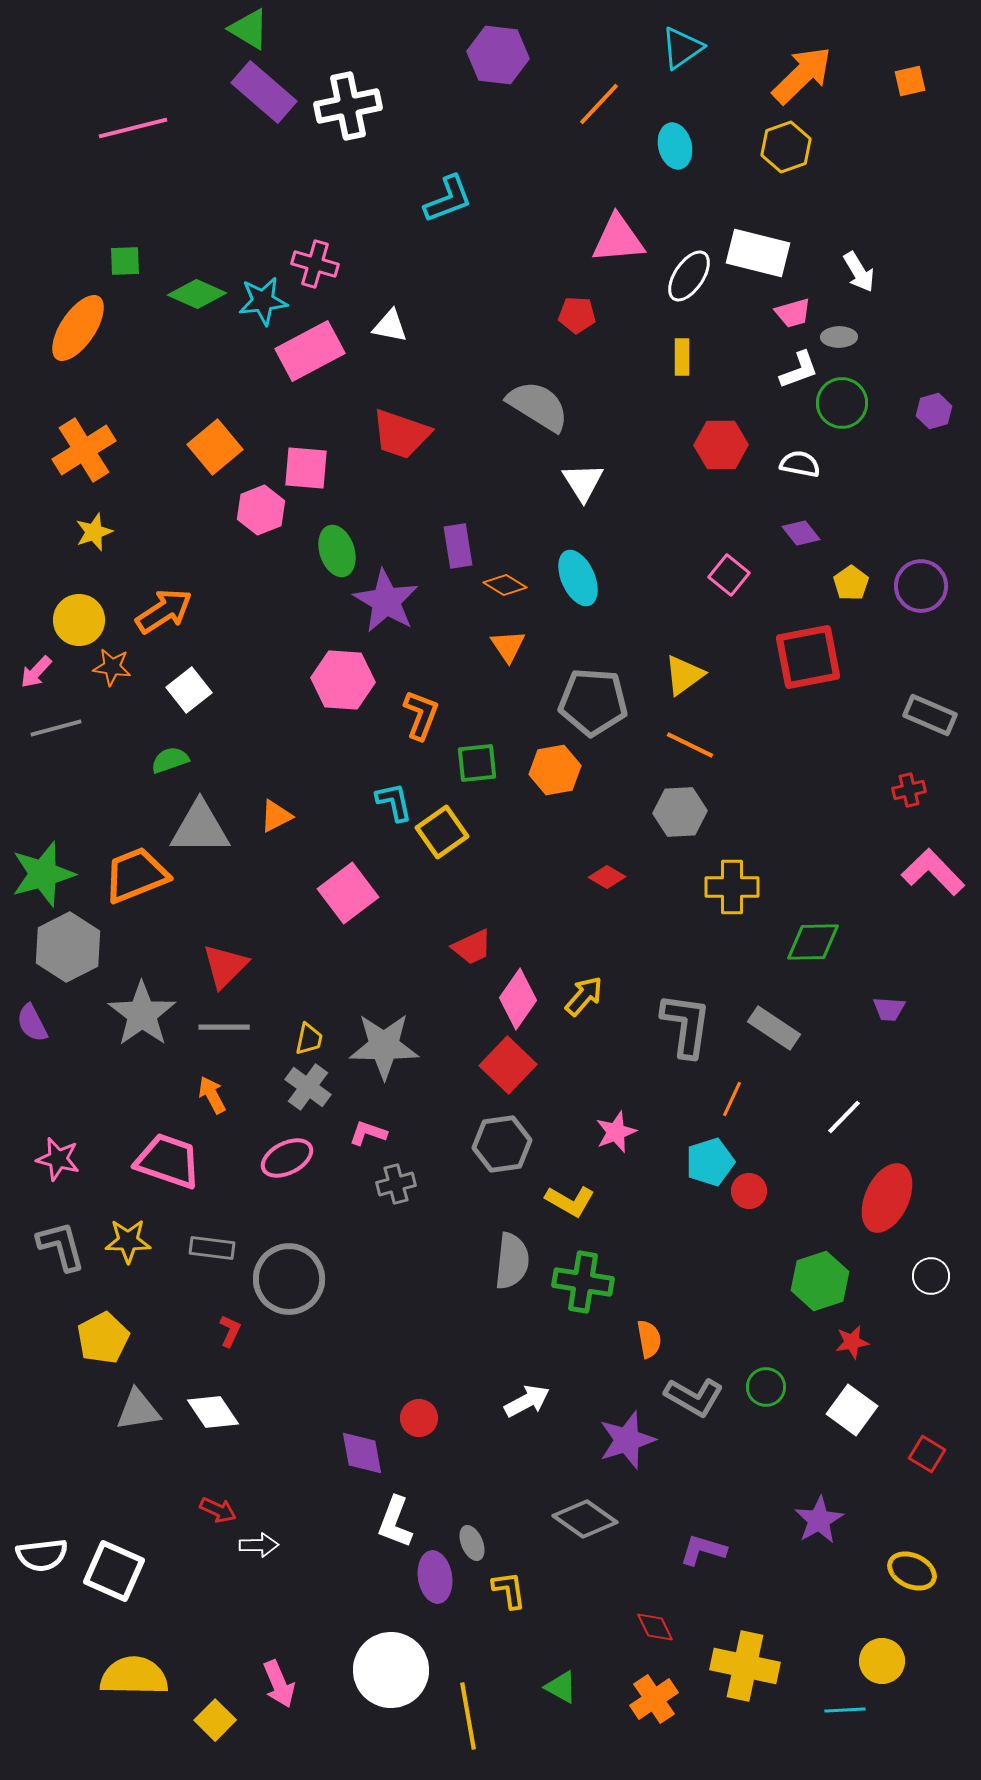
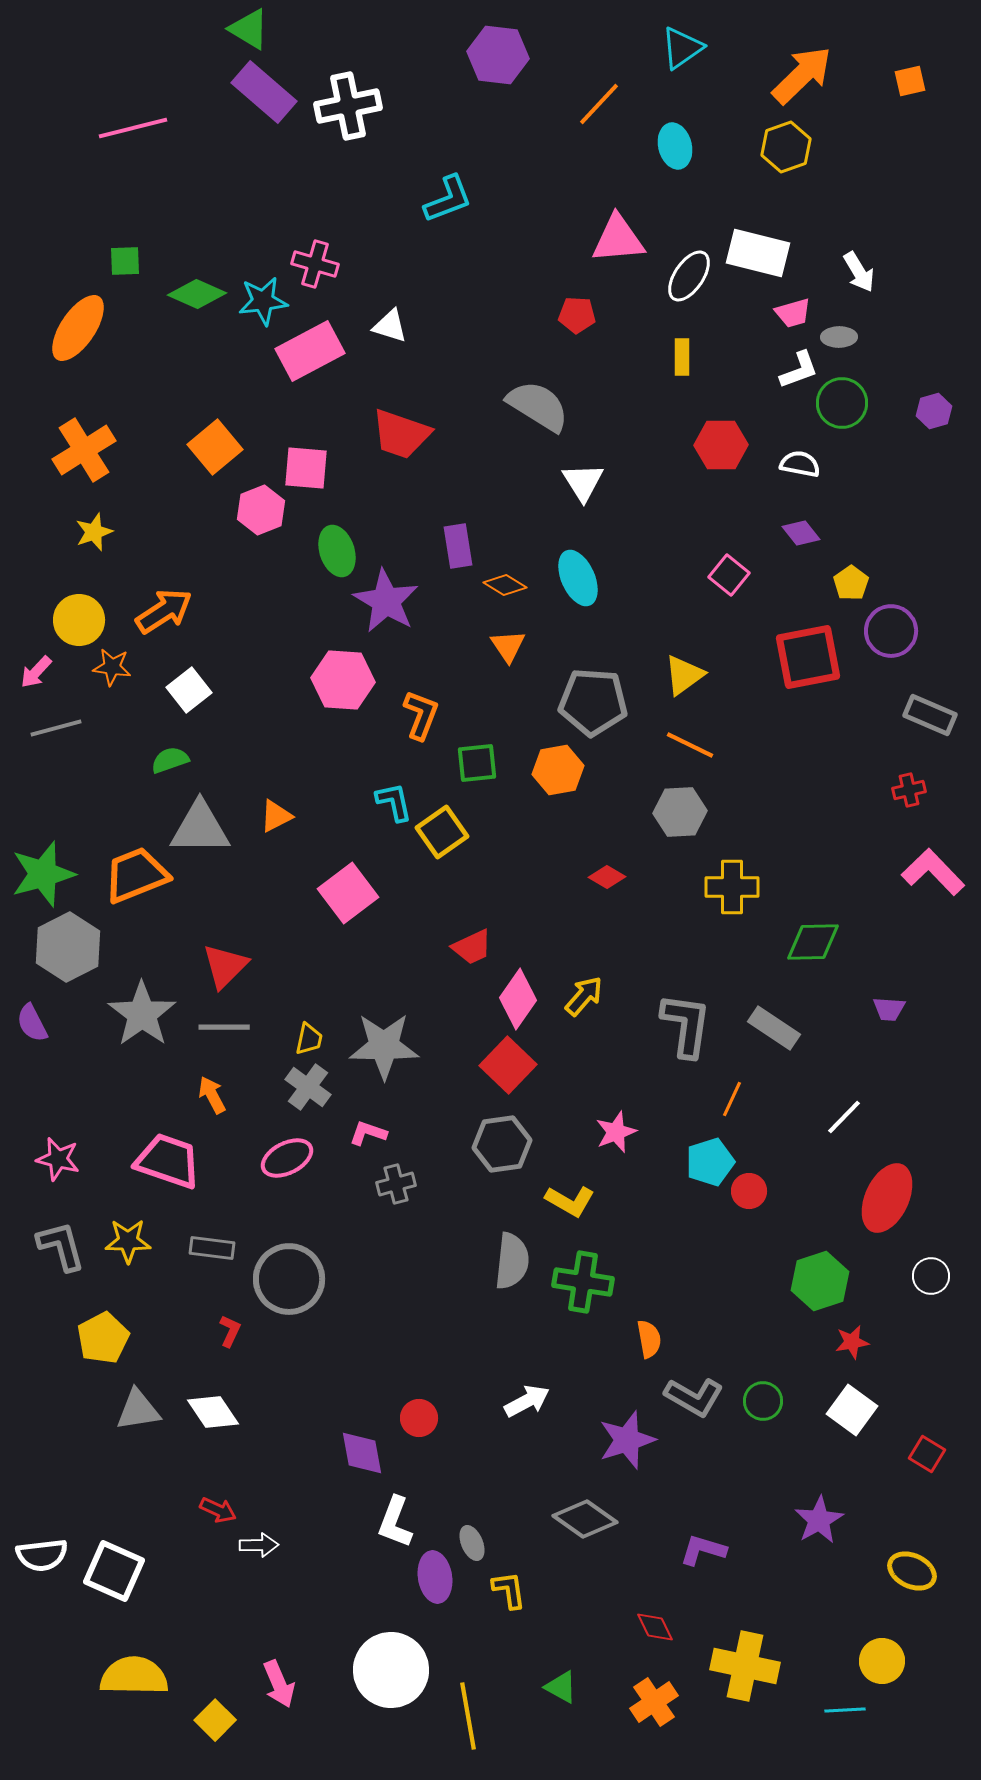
white triangle at (390, 326): rotated 6 degrees clockwise
purple circle at (921, 586): moved 30 px left, 45 px down
orange hexagon at (555, 770): moved 3 px right
green circle at (766, 1387): moved 3 px left, 14 px down
orange cross at (654, 1699): moved 3 px down
